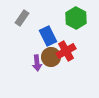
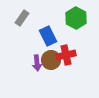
red cross: moved 4 px down; rotated 18 degrees clockwise
brown circle: moved 3 px down
